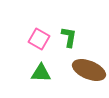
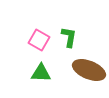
pink square: moved 1 px down
